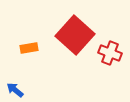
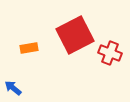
red square: rotated 21 degrees clockwise
blue arrow: moved 2 px left, 2 px up
